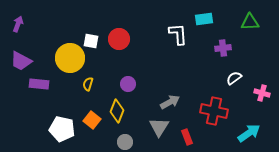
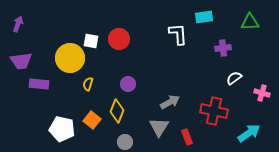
cyan rectangle: moved 2 px up
purple trapezoid: rotated 35 degrees counterclockwise
